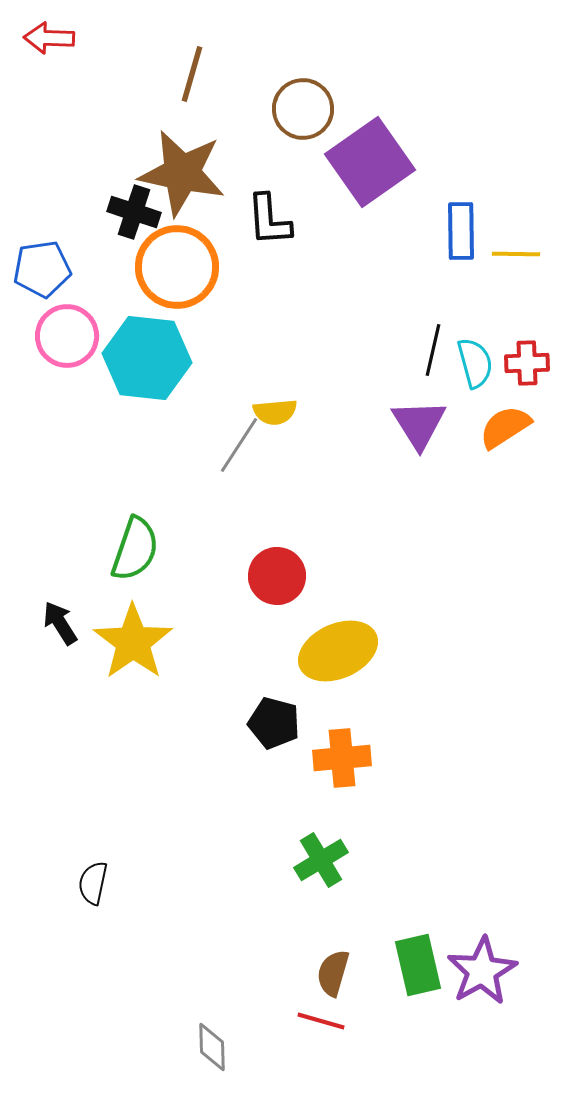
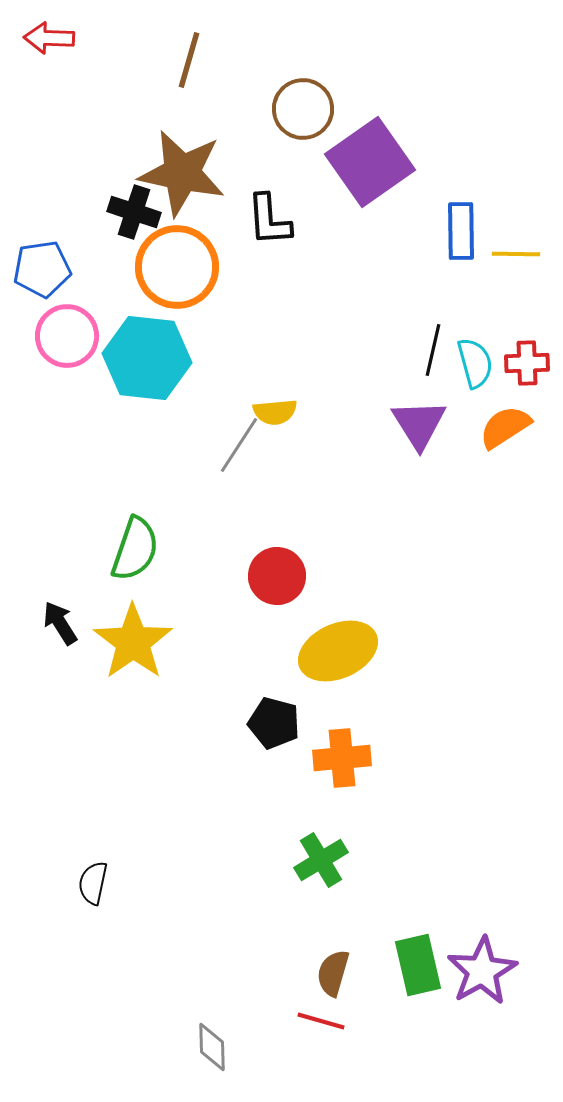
brown line: moved 3 px left, 14 px up
